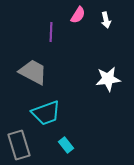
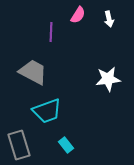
white arrow: moved 3 px right, 1 px up
cyan trapezoid: moved 1 px right, 2 px up
